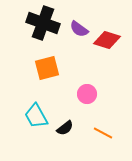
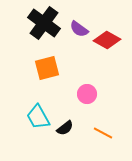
black cross: moved 1 px right; rotated 16 degrees clockwise
red diamond: rotated 12 degrees clockwise
cyan trapezoid: moved 2 px right, 1 px down
